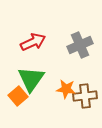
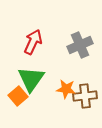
red arrow: rotated 40 degrees counterclockwise
